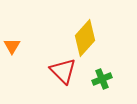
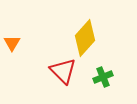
orange triangle: moved 3 px up
green cross: moved 1 px right, 2 px up
